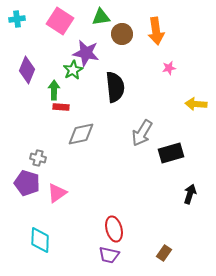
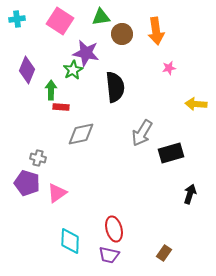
green arrow: moved 3 px left
cyan diamond: moved 30 px right, 1 px down
